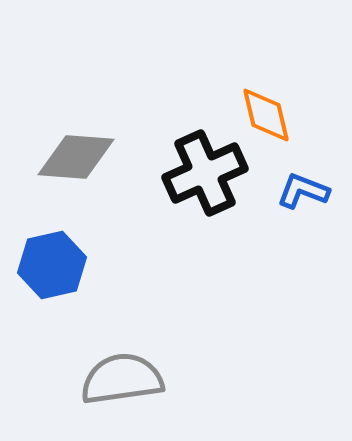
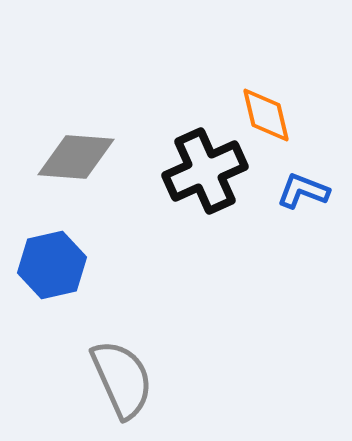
black cross: moved 2 px up
gray semicircle: rotated 74 degrees clockwise
